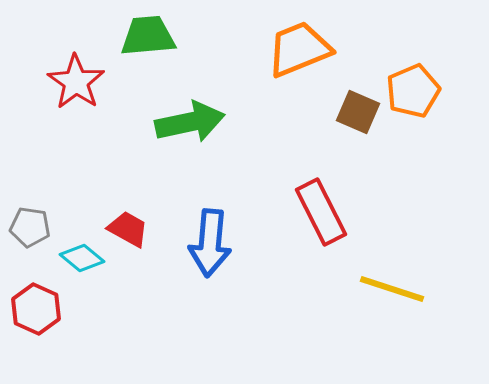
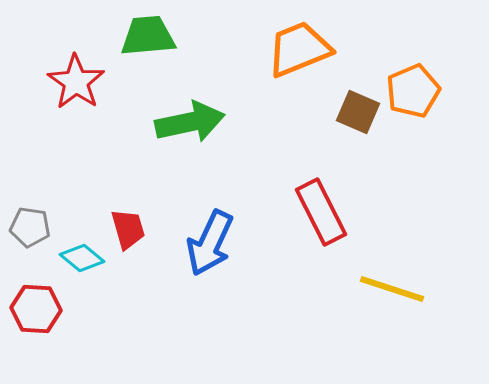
red trapezoid: rotated 45 degrees clockwise
blue arrow: rotated 20 degrees clockwise
red hexagon: rotated 21 degrees counterclockwise
